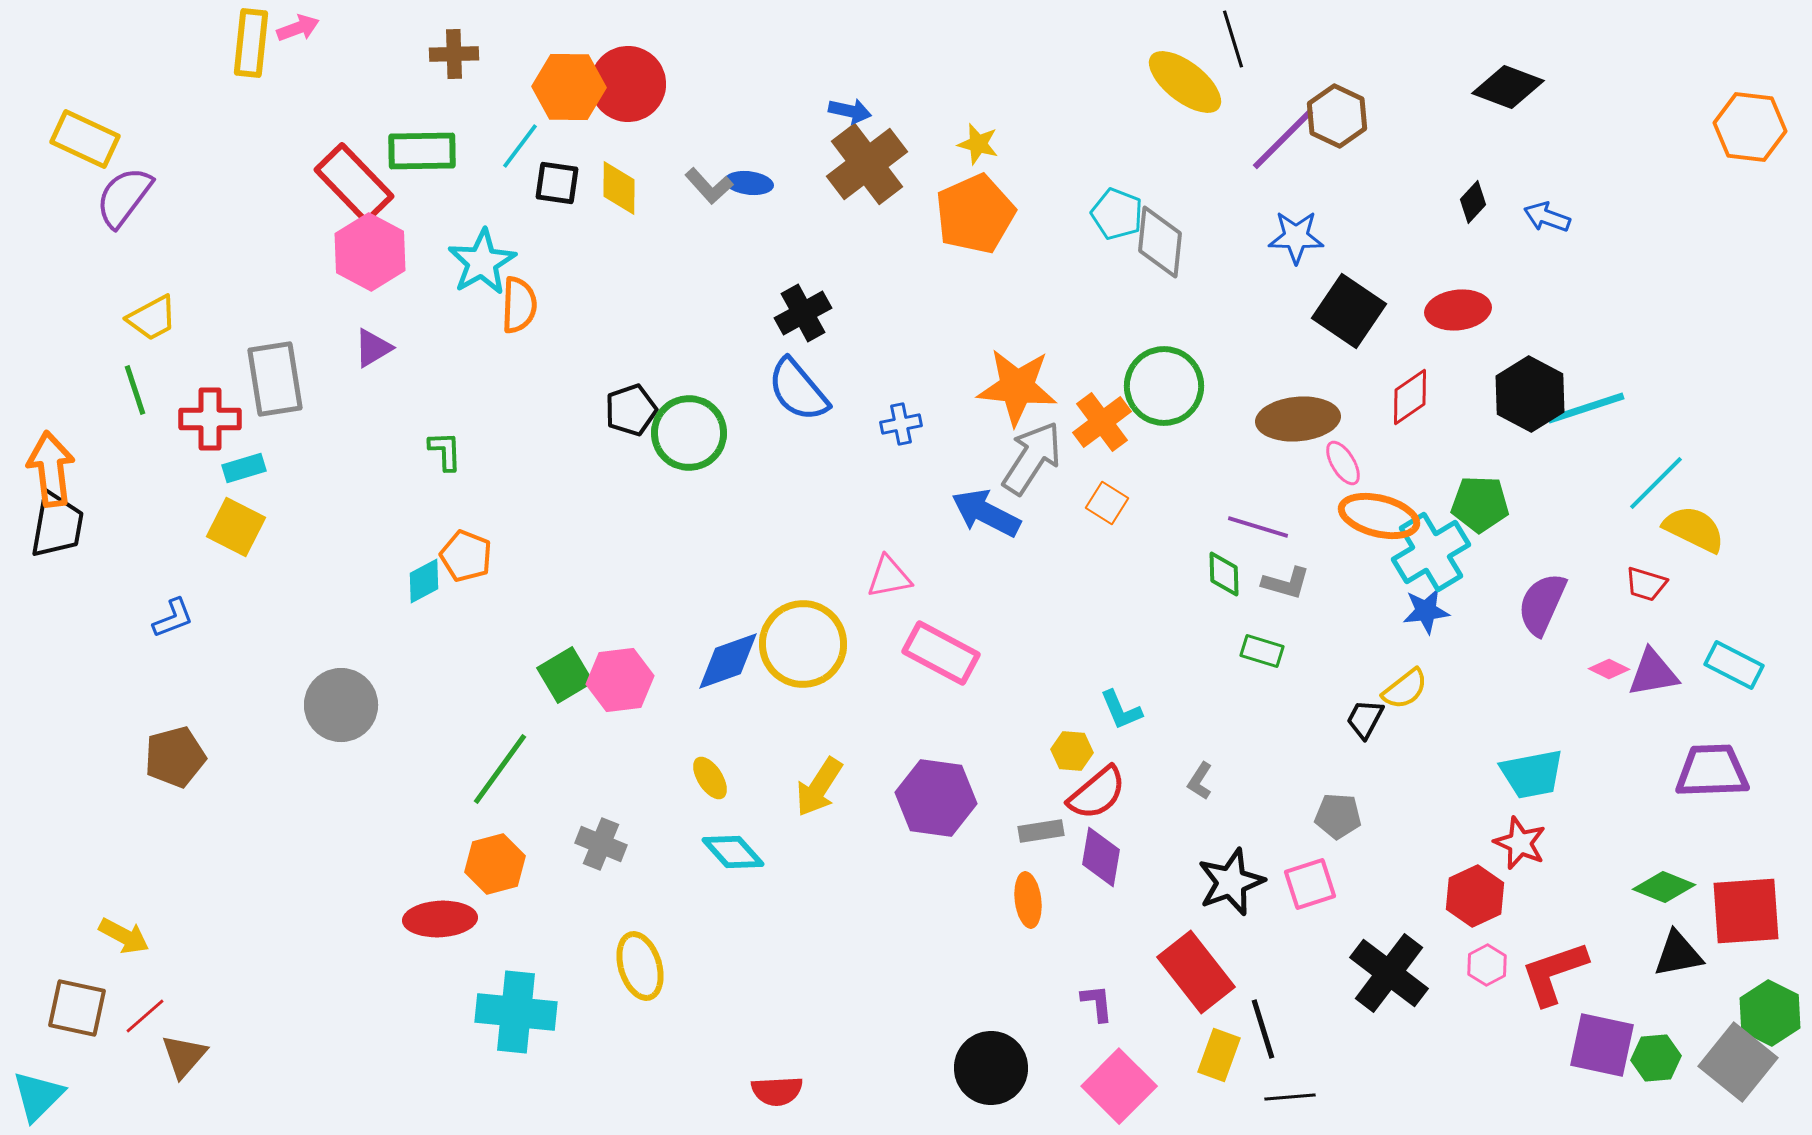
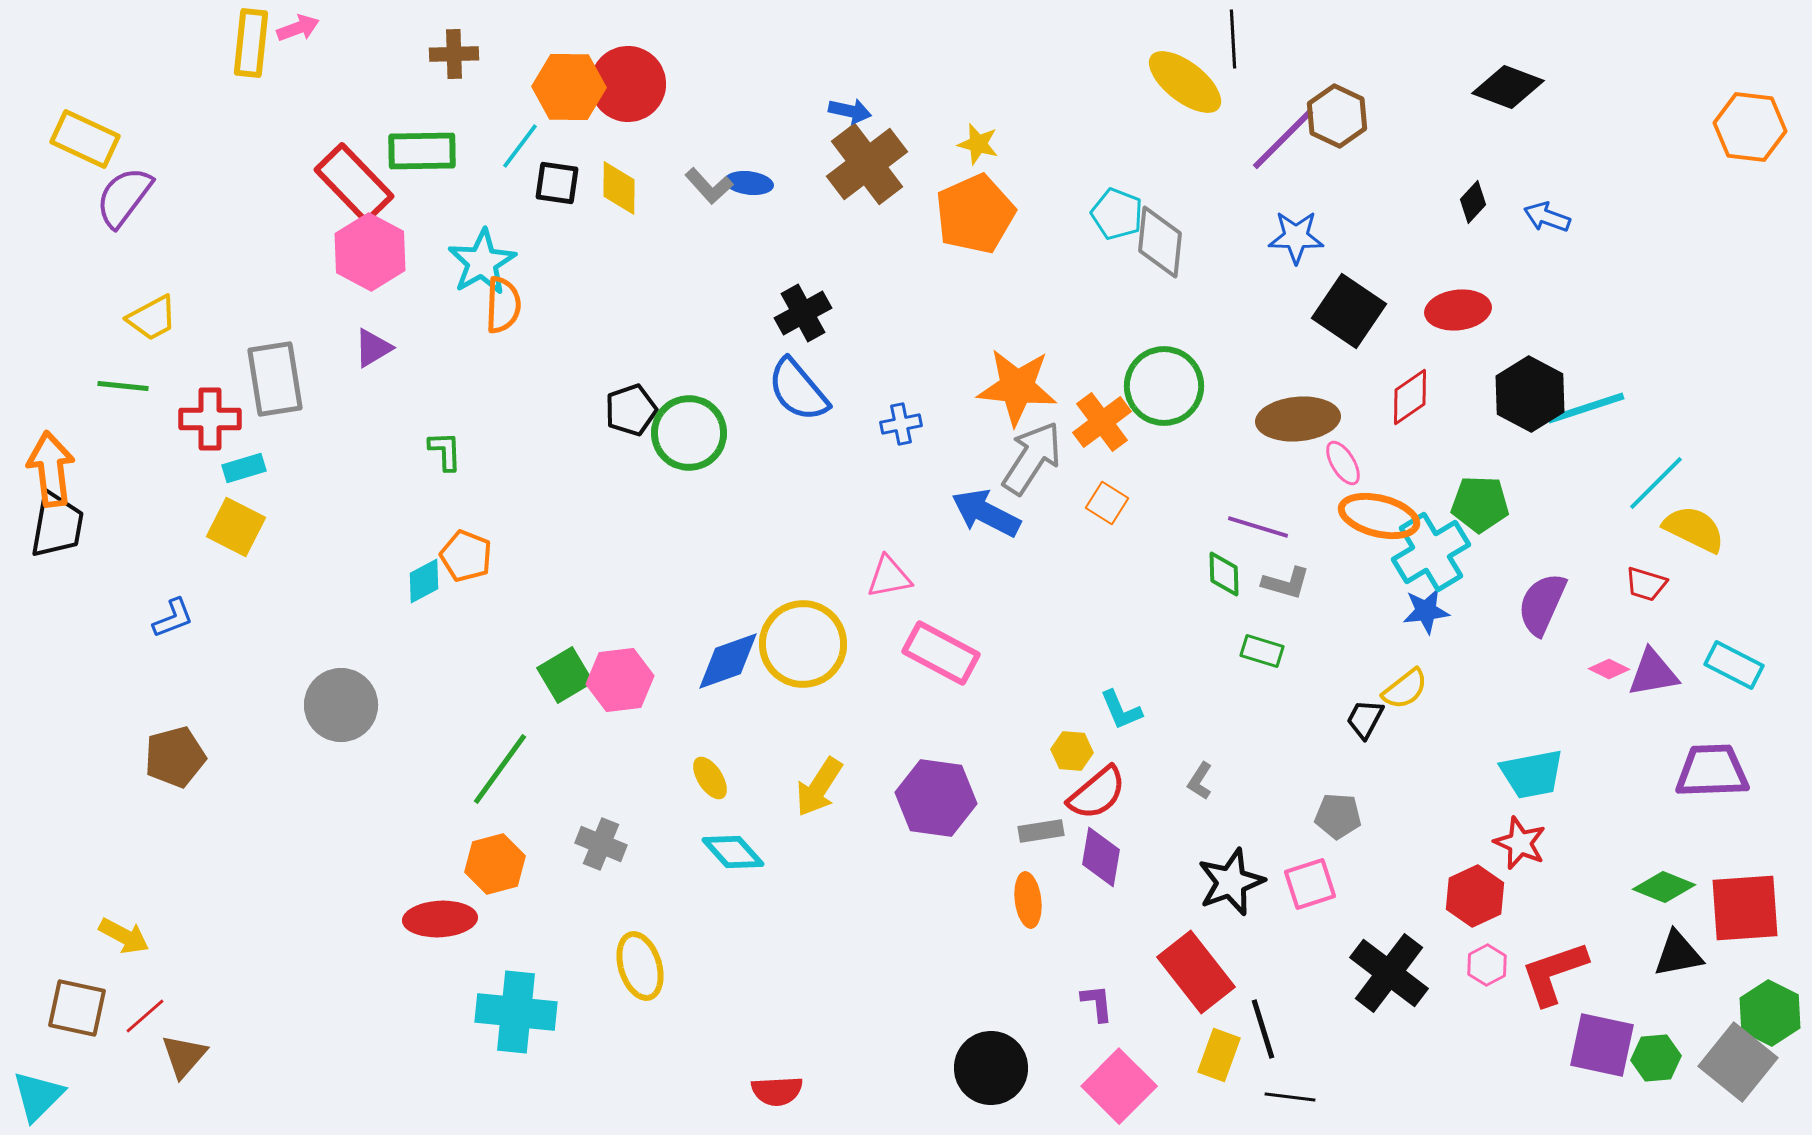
black line at (1233, 39): rotated 14 degrees clockwise
orange semicircle at (519, 305): moved 16 px left
green line at (135, 390): moved 12 px left, 4 px up; rotated 66 degrees counterclockwise
red square at (1746, 911): moved 1 px left, 3 px up
black line at (1290, 1097): rotated 12 degrees clockwise
